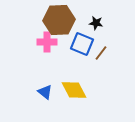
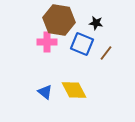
brown hexagon: rotated 12 degrees clockwise
brown line: moved 5 px right
